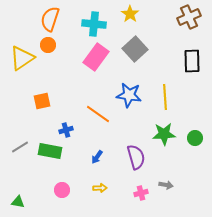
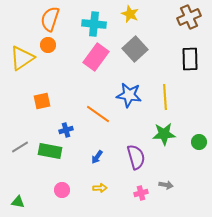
yellow star: rotated 12 degrees counterclockwise
black rectangle: moved 2 px left, 2 px up
green circle: moved 4 px right, 4 px down
